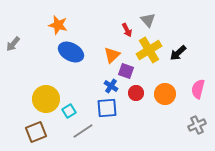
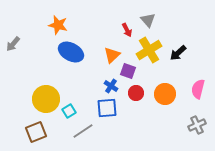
purple square: moved 2 px right
